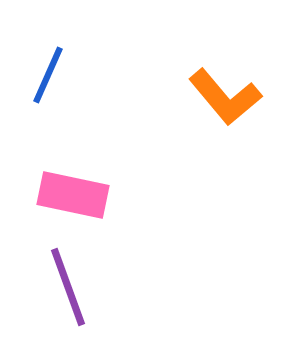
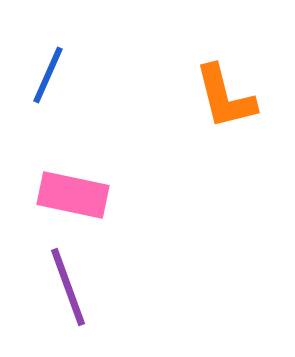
orange L-shape: rotated 26 degrees clockwise
